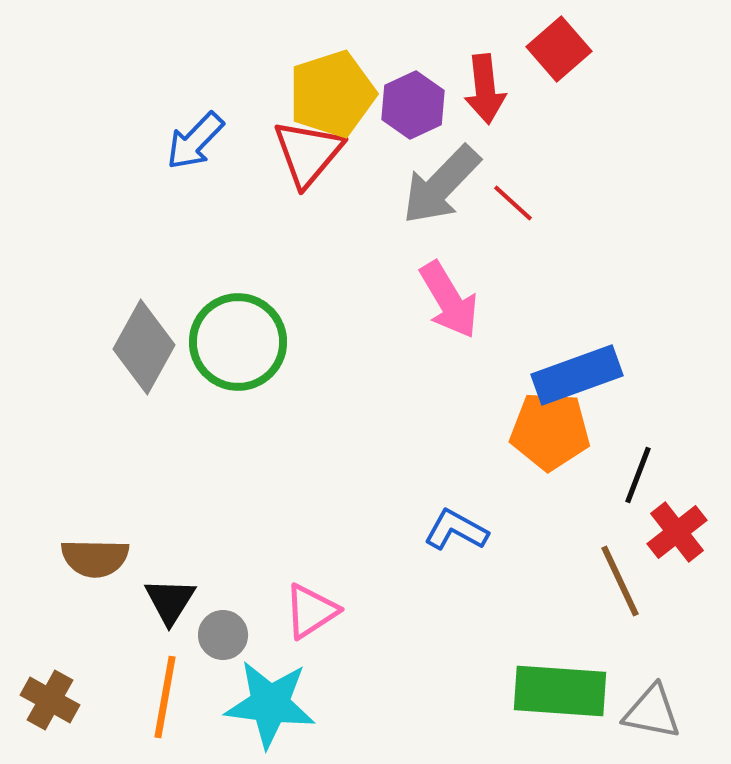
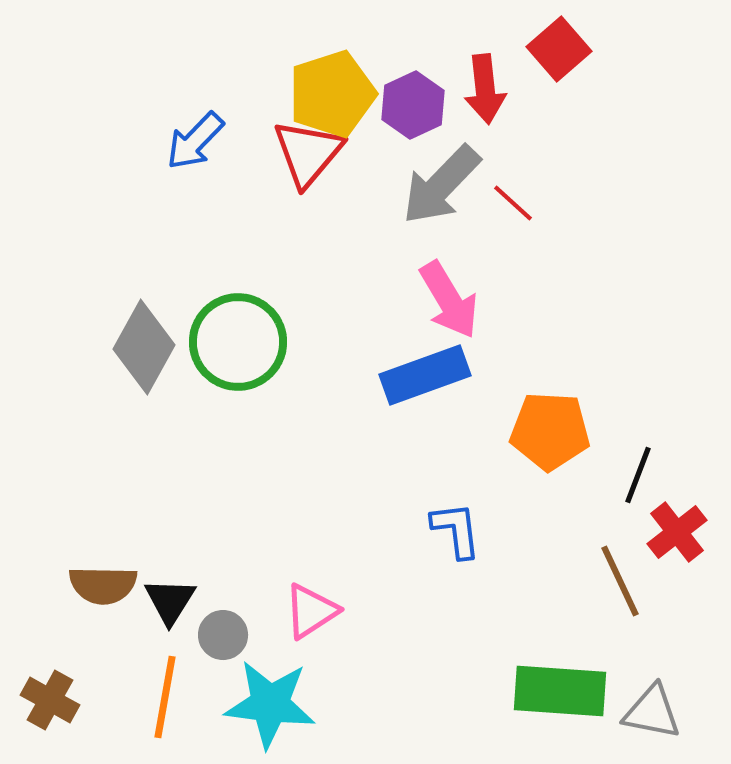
blue rectangle: moved 152 px left
blue L-shape: rotated 54 degrees clockwise
brown semicircle: moved 8 px right, 27 px down
